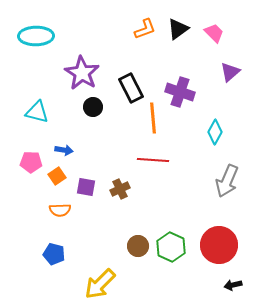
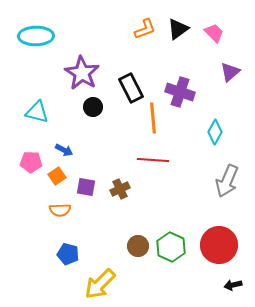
blue arrow: rotated 18 degrees clockwise
blue pentagon: moved 14 px right
